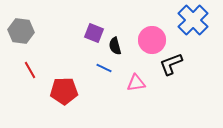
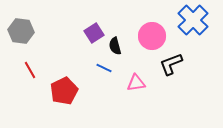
purple square: rotated 36 degrees clockwise
pink circle: moved 4 px up
red pentagon: rotated 24 degrees counterclockwise
